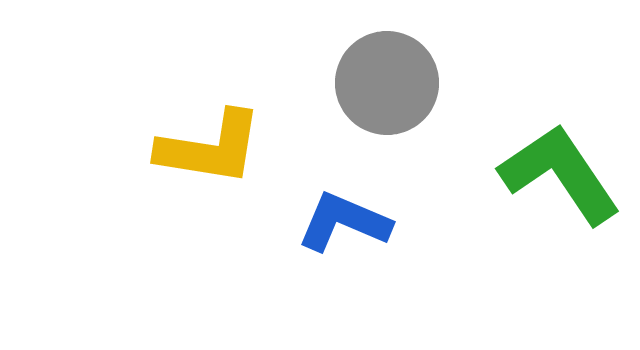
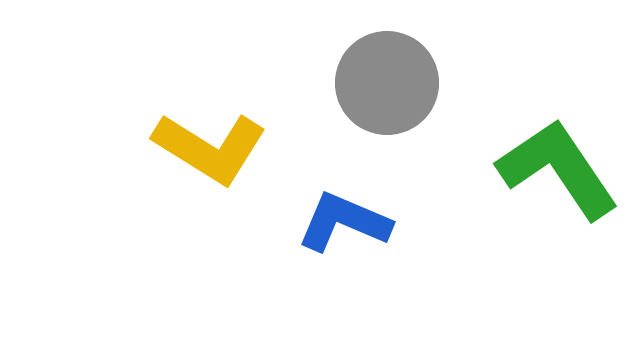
yellow L-shape: rotated 23 degrees clockwise
green L-shape: moved 2 px left, 5 px up
